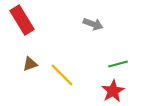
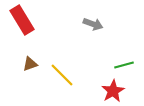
green line: moved 6 px right, 1 px down
